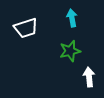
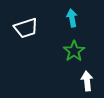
green star: moved 4 px right; rotated 20 degrees counterclockwise
white arrow: moved 2 px left, 4 px down
